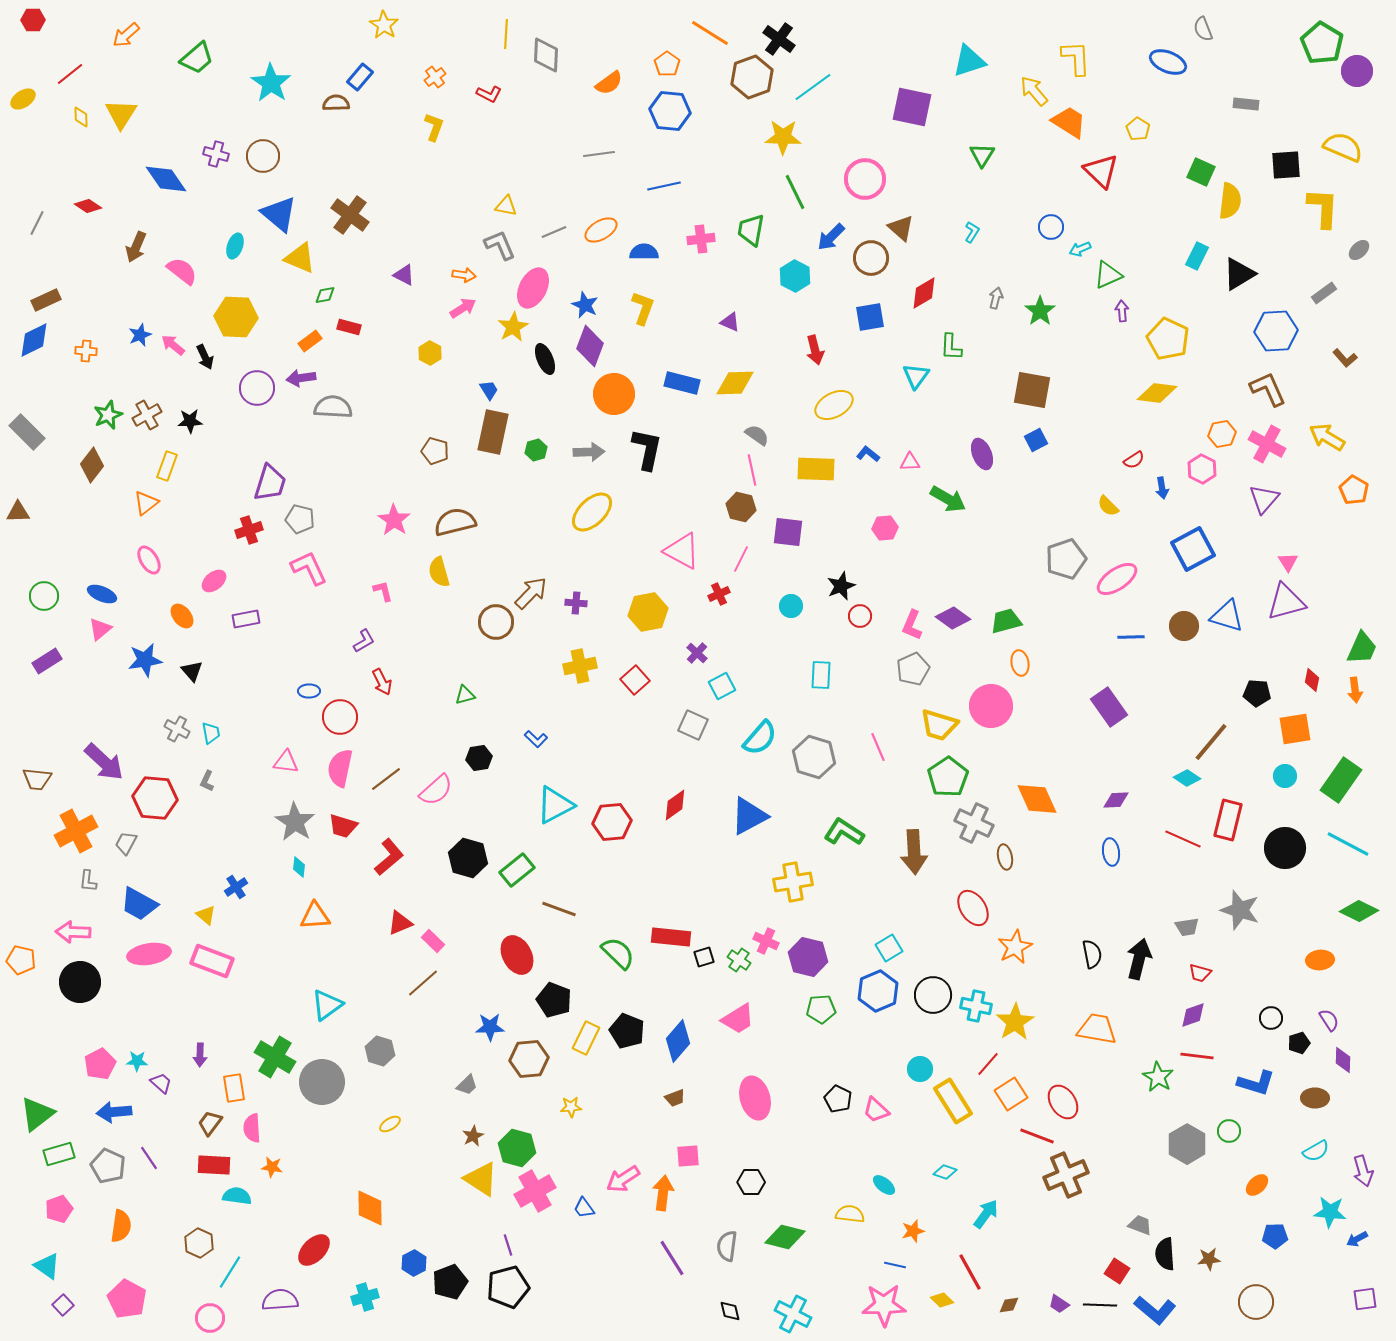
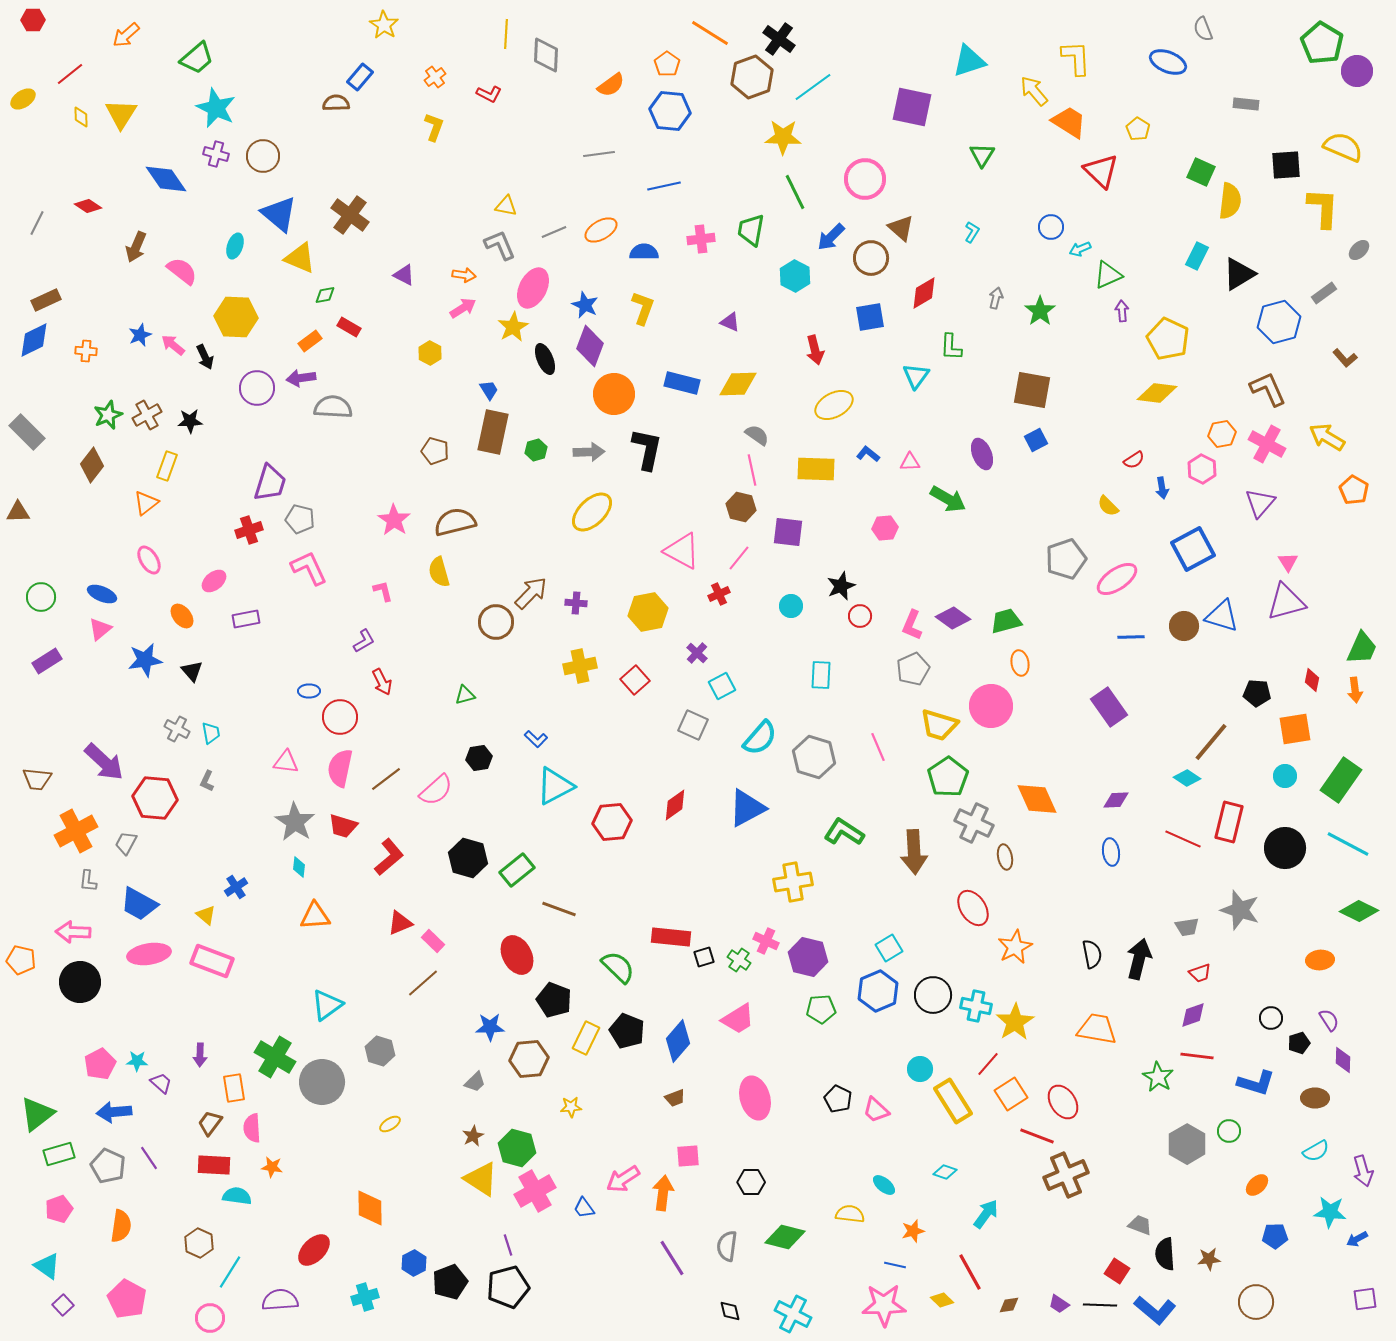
cyan star at (271, 83): moved 55 px left, 25 px down; rotated 9 degrees counterclockwise
orange semicircle at (609, 83): moved 2 px right, 2 px down
red rectangle at (349, 327): rotated 15 degrees clockwise
blue hexagon at (1276, 331): moved 3 px right, 9 px up; rotated 12 degrees counterclockwise
yellow diamond at (735, 383): moved 3 px right, 1 px down
purple triangle at (1264, 499): moved 4 px left, 4 px down
pink line at (741, 559): moved 2 px left, 1 px up; rotated 12 degrees clockwise
green circle at (44, 596): moved 3 px left, 1 px down
blue triangle at (1227, 616): moved 5 px left
cyan triangle at (555, 805): moved 19 px up
blue triangle at (749, 816): moved 2 px left, 8 px up
red rectangle at (1228, 820): moved 1 px right, 2 px down
green semicircle at (618, 953): moved 14 px down
red trapezoid at (1200, 973): rotated 35 degrees counterclockwise
gray trapezoid at (467, 1085): moved 8 px right, 3 px up
